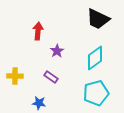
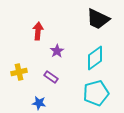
yellow cross: moved 4 px right, 4 px up; rotated 14 degrees counterclockwise
